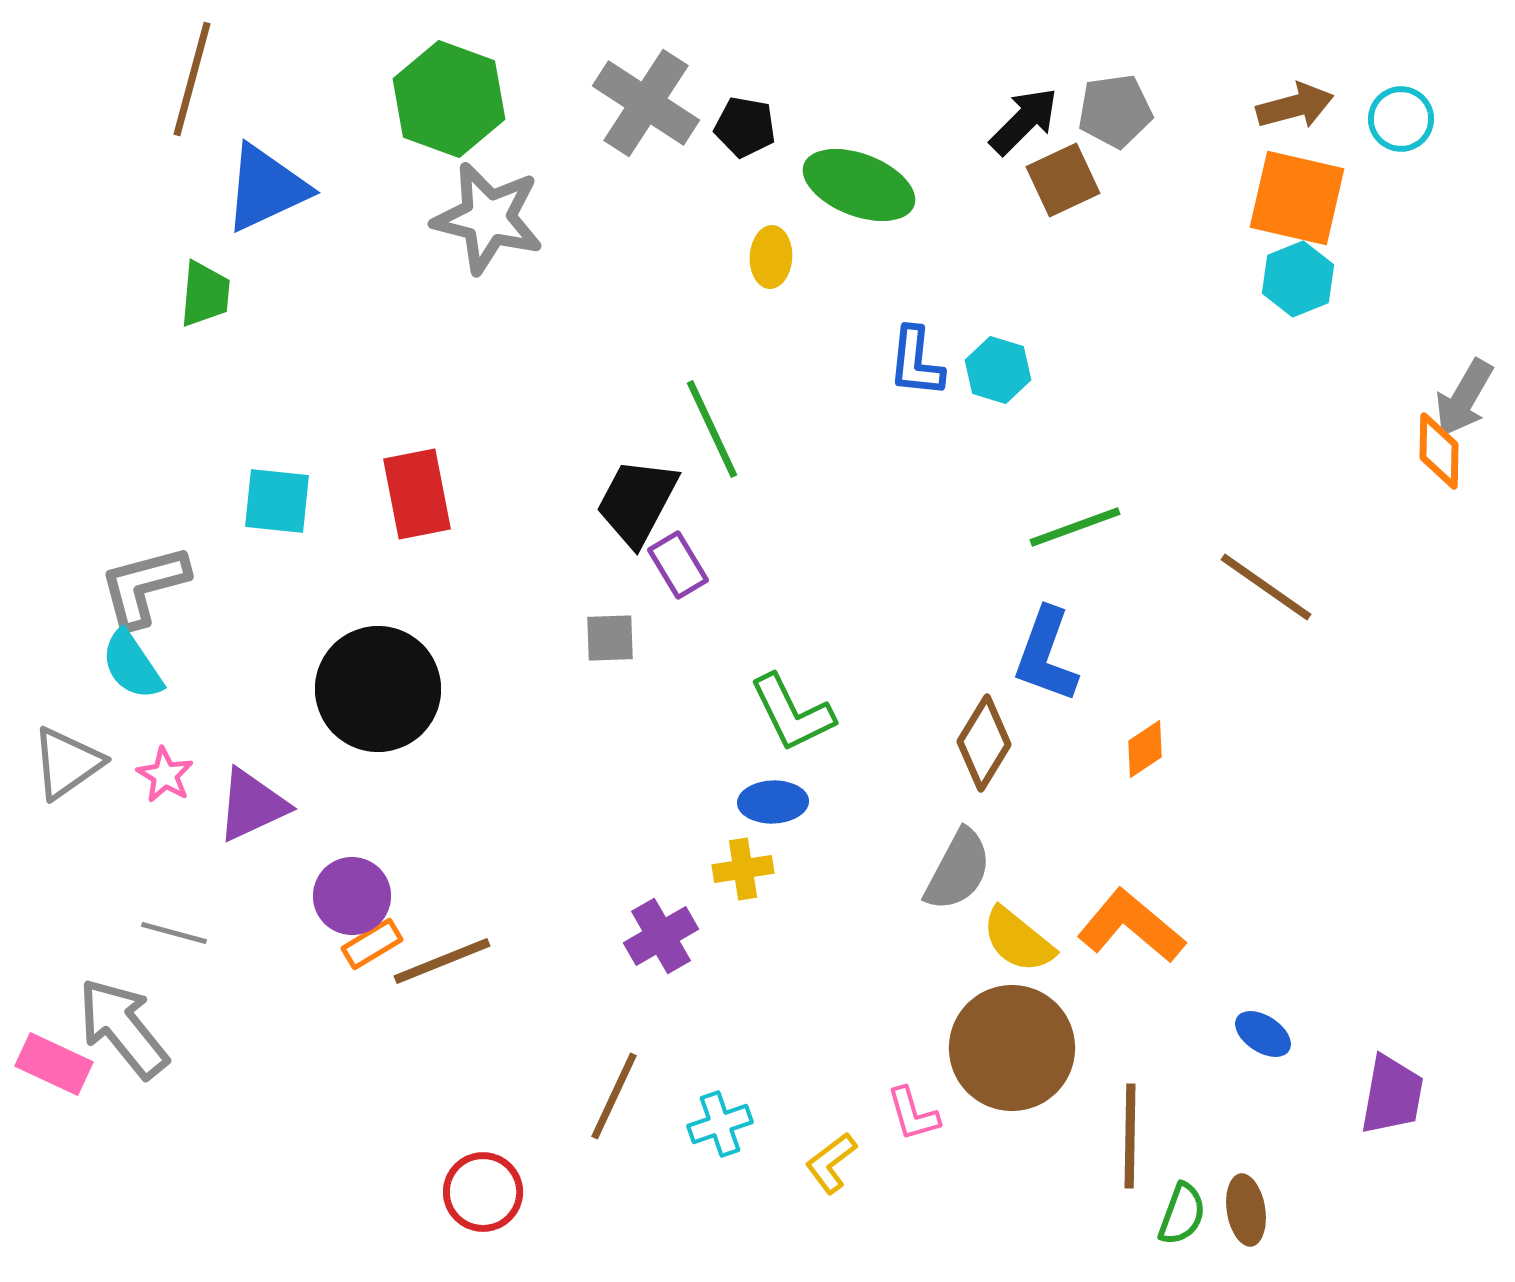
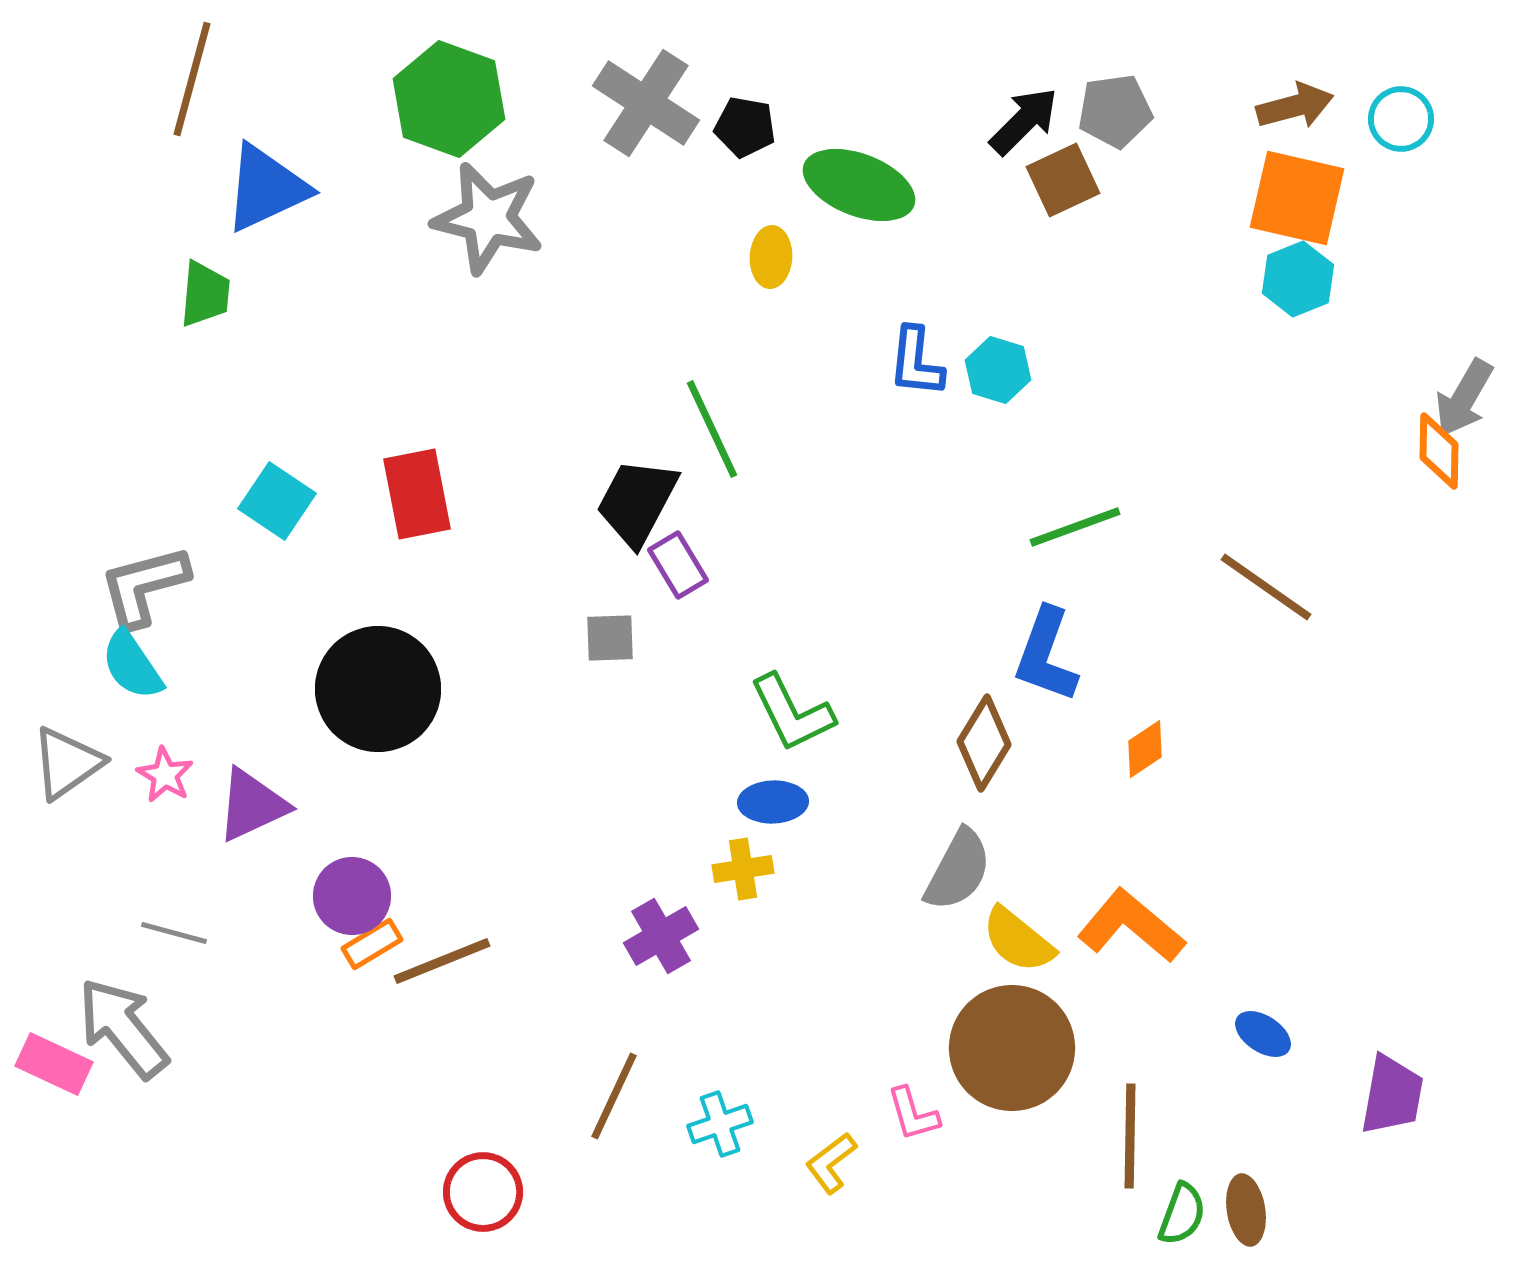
cyan square at (277, 501): rotated 28 degrees clockwise
